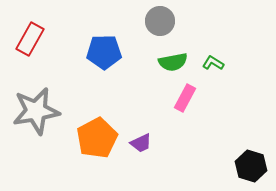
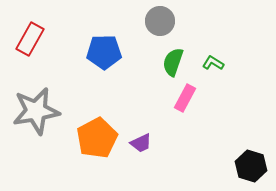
green semicircle: rotated 120 degrees clockwise
